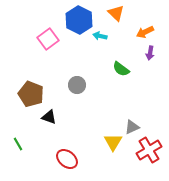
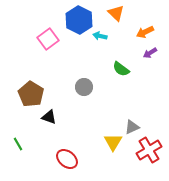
purple arrow: rotated 48 degrees clockwise
gray circle: moved 7 px right, 2 px down
brown pentagon: rotated 10 degrees clockwise
